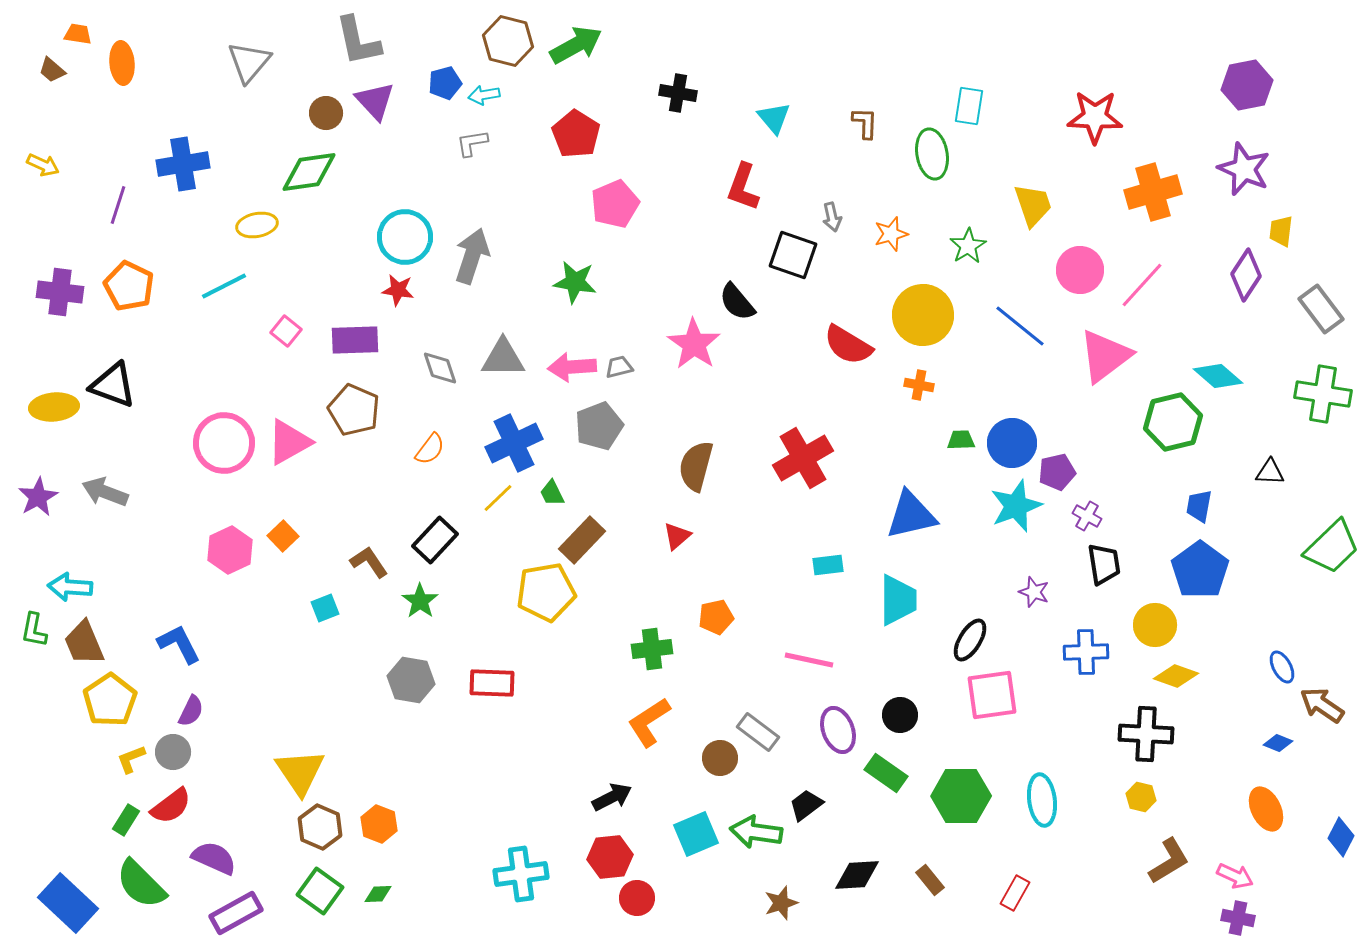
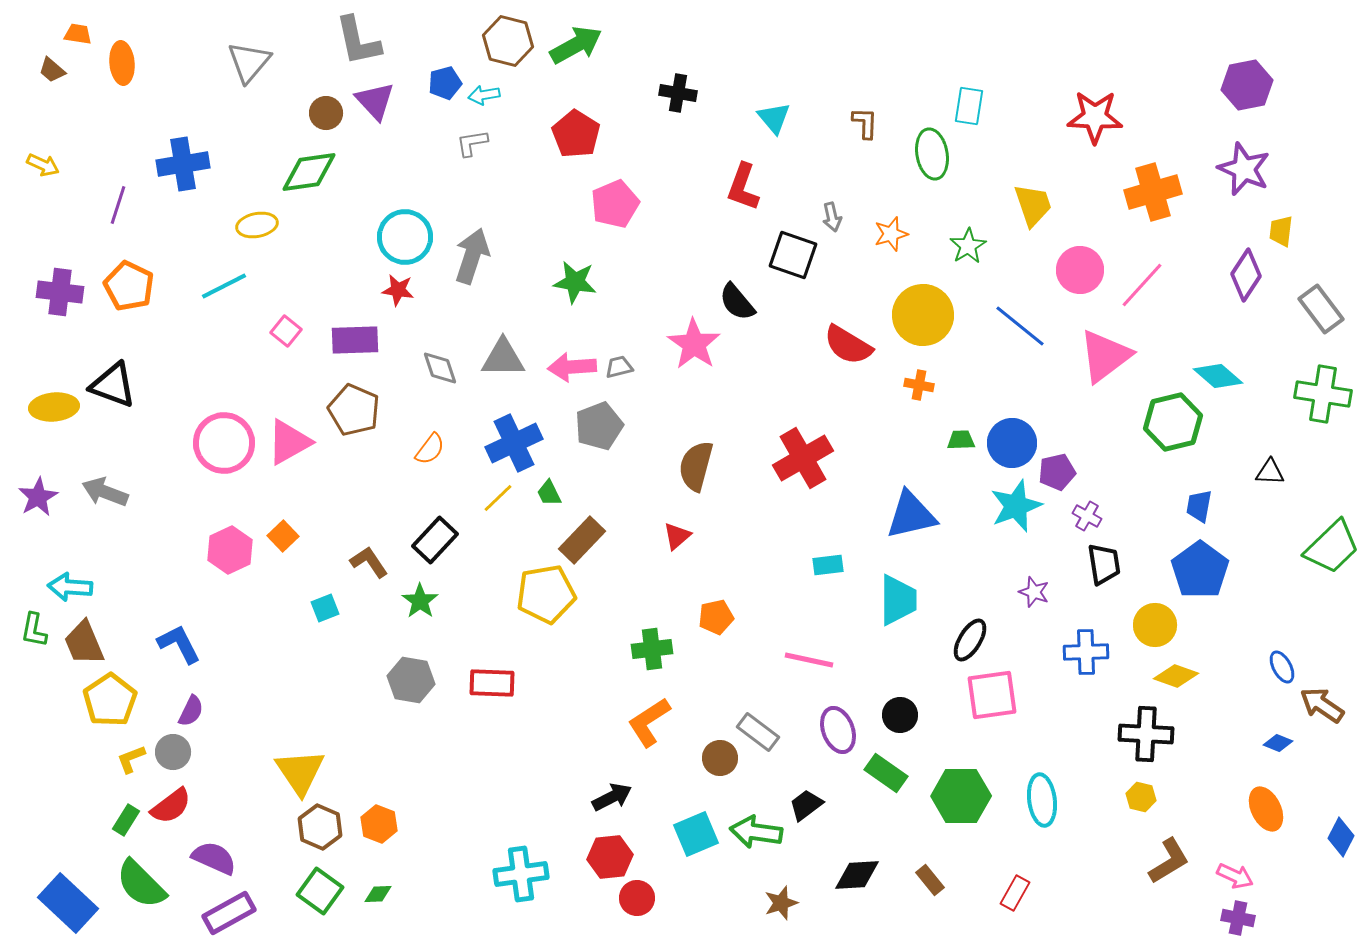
green trapezoid at (552, 493): moved 3 px left
yellow pentagon at (546, 592): moved 2 px down
purple rectangle at (236, 913): moved 7 px left
